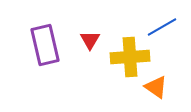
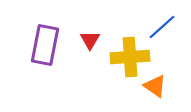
blue line: rotated 12 degrees counterclockwise
purple rectangle: rotated 24 degrees clockwise
orange triangle: moved 1 px left, 1 px up
